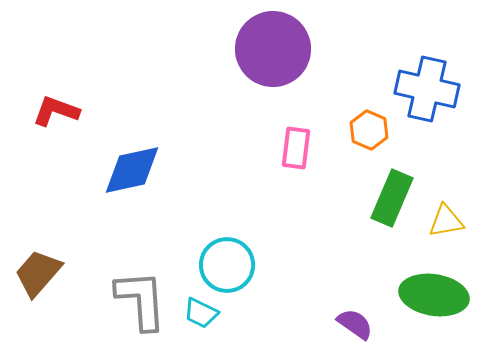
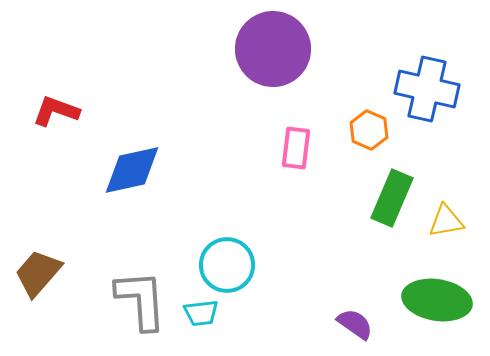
green ellipse: moved 3 px right, 5 px down
cyan trapezoid: rotated 33 degrees counterclockwise
